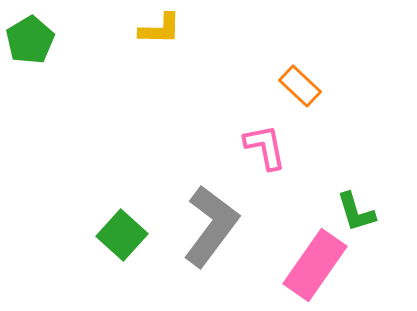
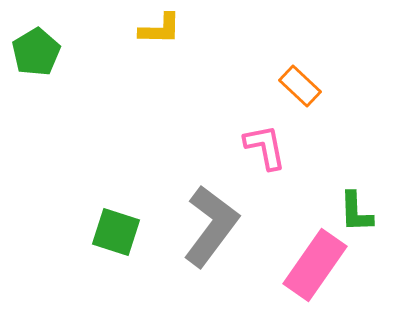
green pentagon: moved 6 px right, 12 px down
green L-shape: rotated 15 degrees clockwise
green square: moved 6 px left, 3 px up; rotated 24 degrees counterclockwise
